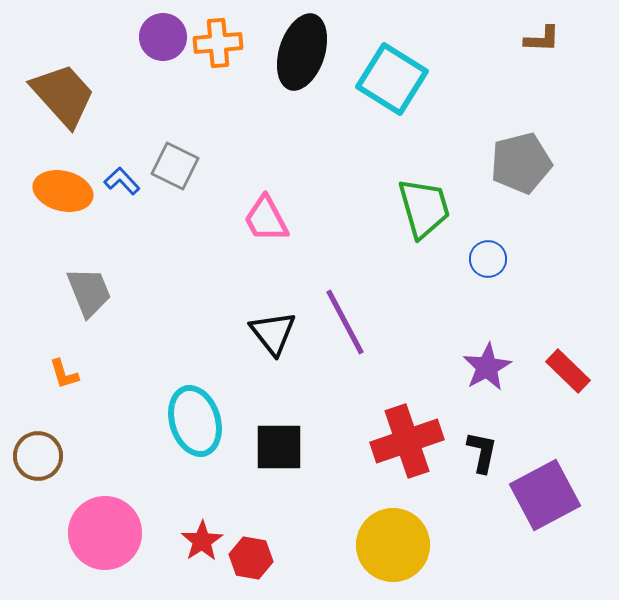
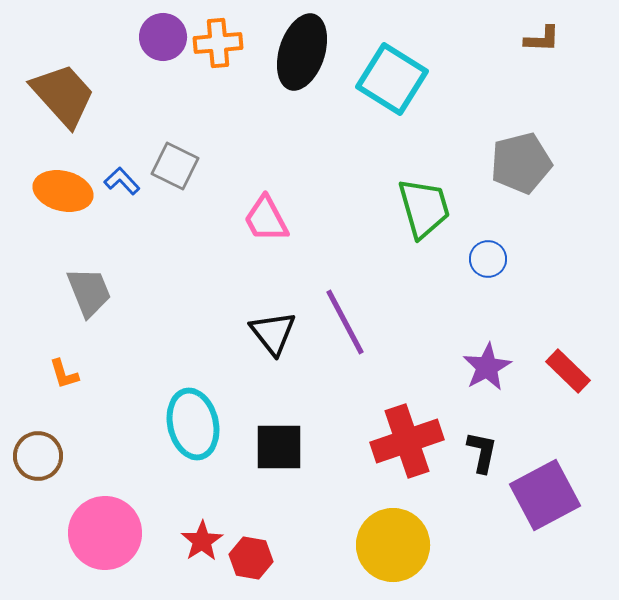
cyan ellipse: moved 2 px left, 3 px down; rotated 4 degrees clockwise
